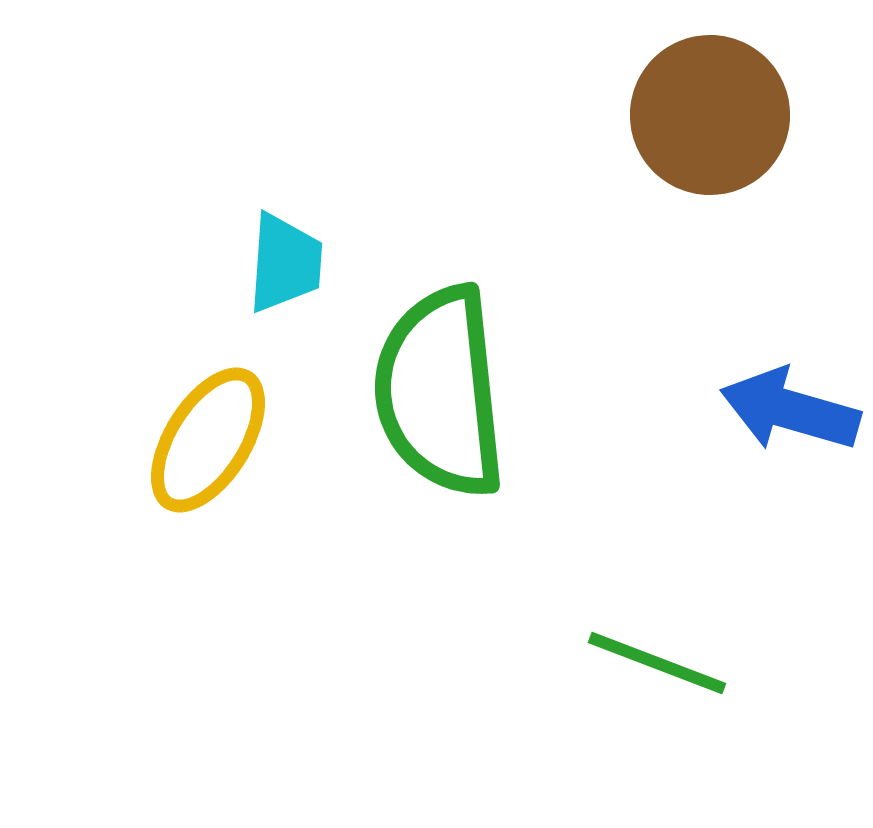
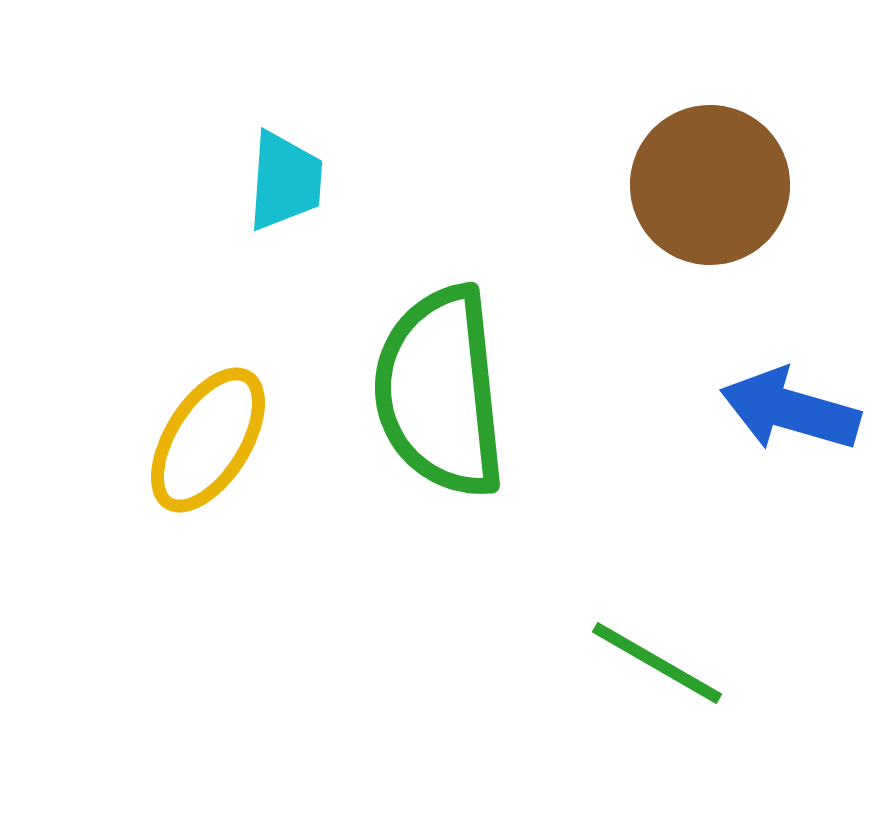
brown circle: moved 70 px down
cyan trapezoid: moved 82 px up
green line: rotated 9 degrees clockwise
